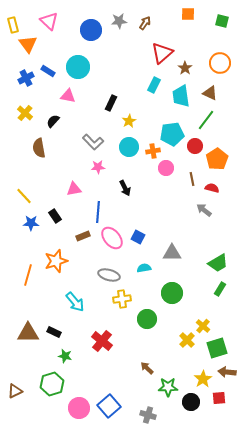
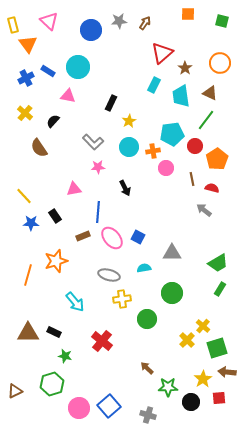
brown semicircle at (39, 148): rotated 24 degrees counterclockwise
